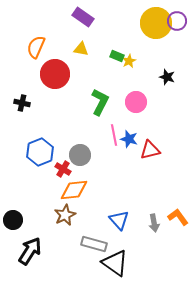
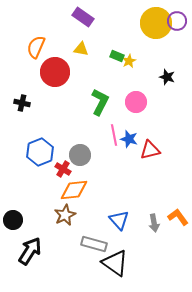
red circle: moved 2 px up
